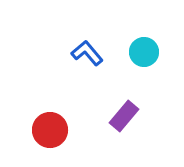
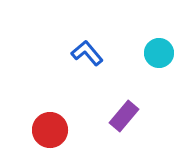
cyan circle: moved 15 px right, 1 px down
